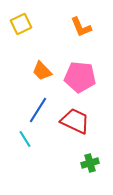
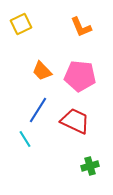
pink pentagon: moved 1 px up
green cross: moved 3 px down
